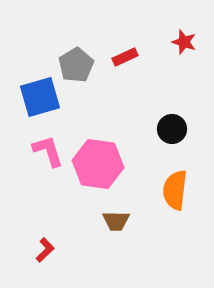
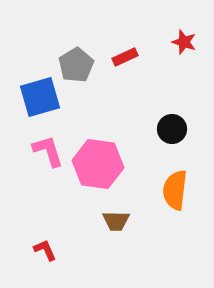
red L-shape: rotated 70 degrees counterclockwise
